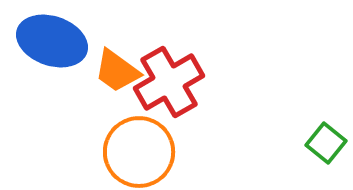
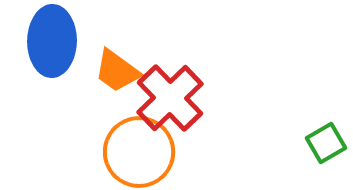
blue ellipse: rotated 72 degrees clockwise
red cross: moved 1 px right, 16 px down; rotated 14 degrees counterclockwise
green square: rotated 21 degrees clockwise
